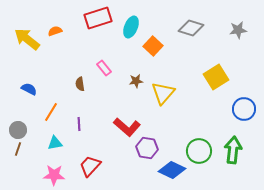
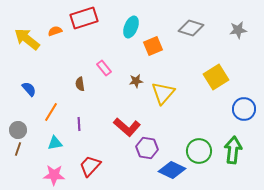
red rectangle: moved 14 px left
orange square: rotated 24 degrees clockwise
blue semicircle: rotated 21 degrees clockwise
